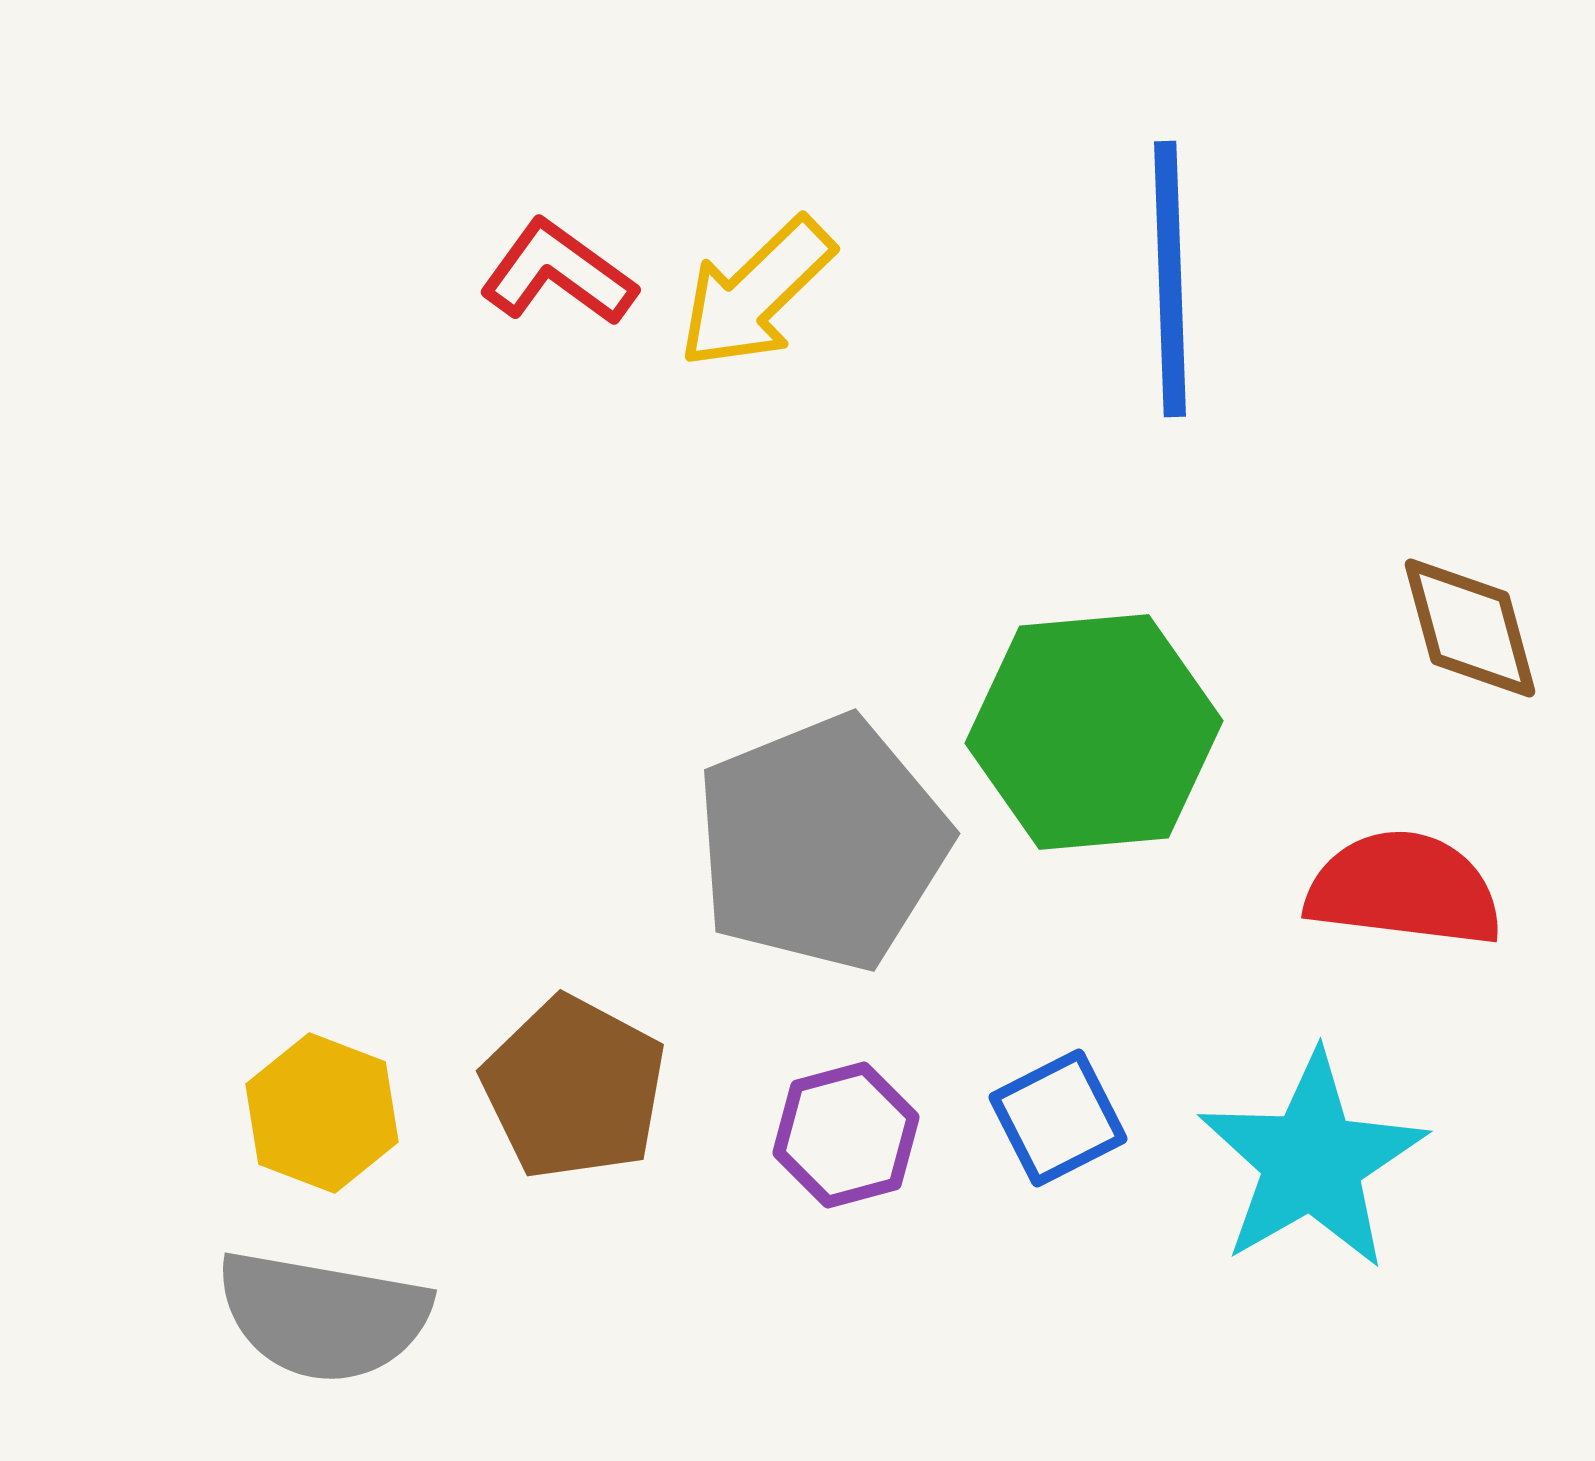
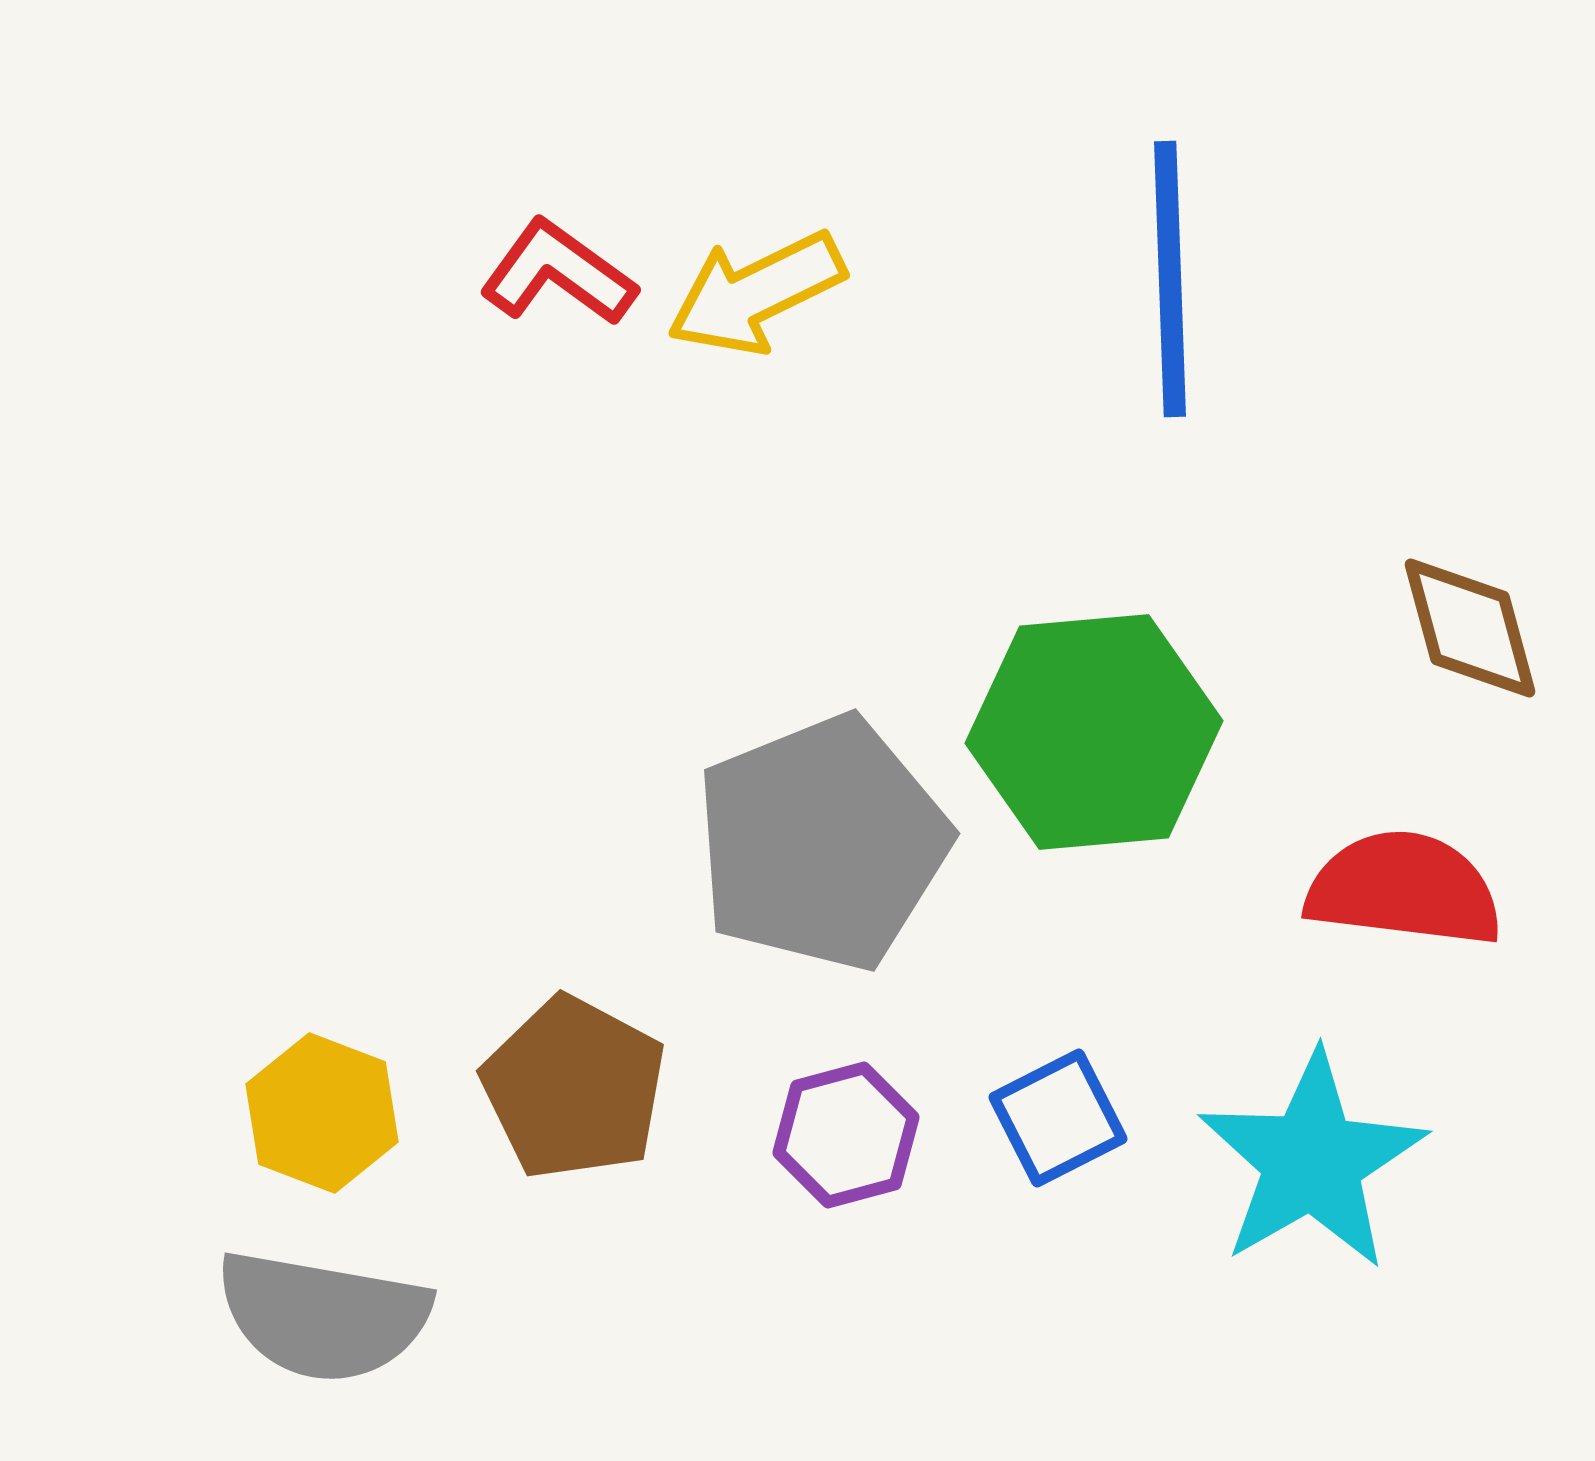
yellow arrow: rotated 18 degrees clockwise
